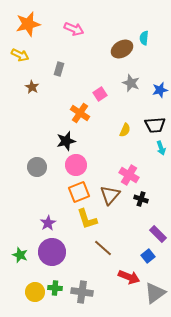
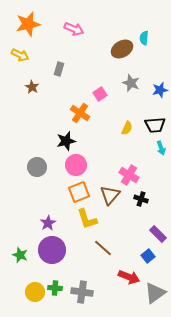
yellow semicircle: moved 2 px right, 2 px up
purple circle: moved 2 px up
